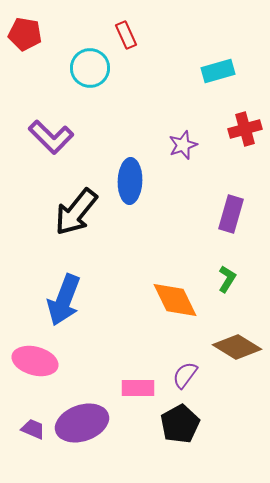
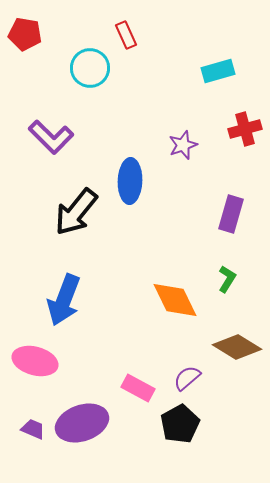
purple semicircle: moved 2 px right, 3 px down; rotated 12 degrees clockwise
pink rectangle: rotated 28 degrees clockwise
